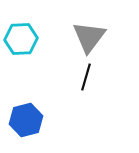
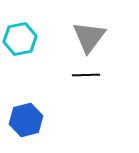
cyan hexagon: moved 1 px left; rotated 8 degrees counterclockwise
black line: moved 2 px up; rotated 72 degrees clockwise
